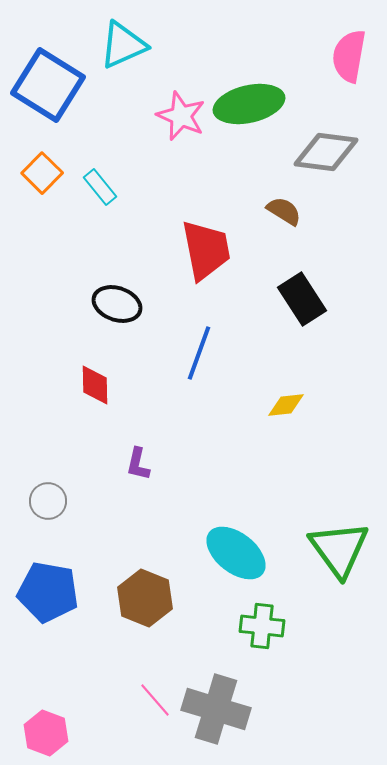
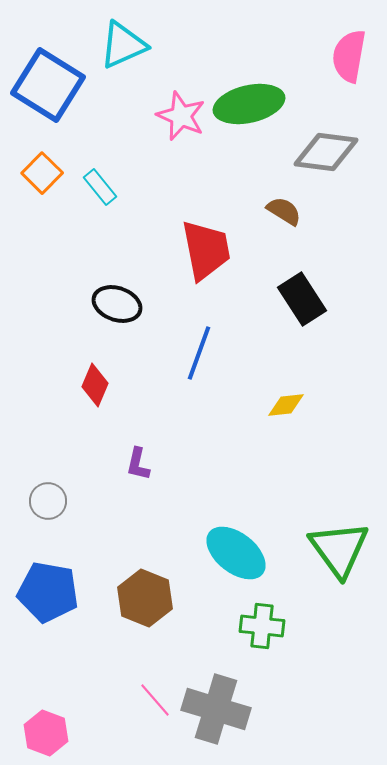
red diamond: rotated 24 degrees clockwise
